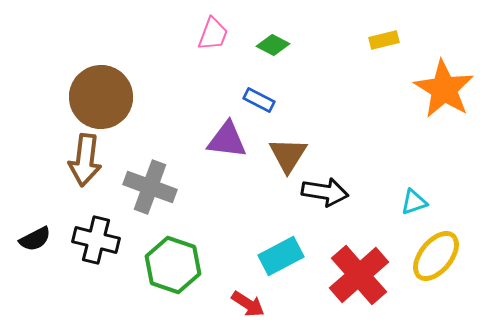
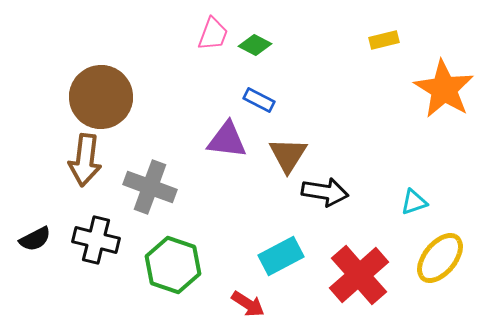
green diamond: moved 18 px left
yellow ellipse: moved 4 px right, 2 px down
